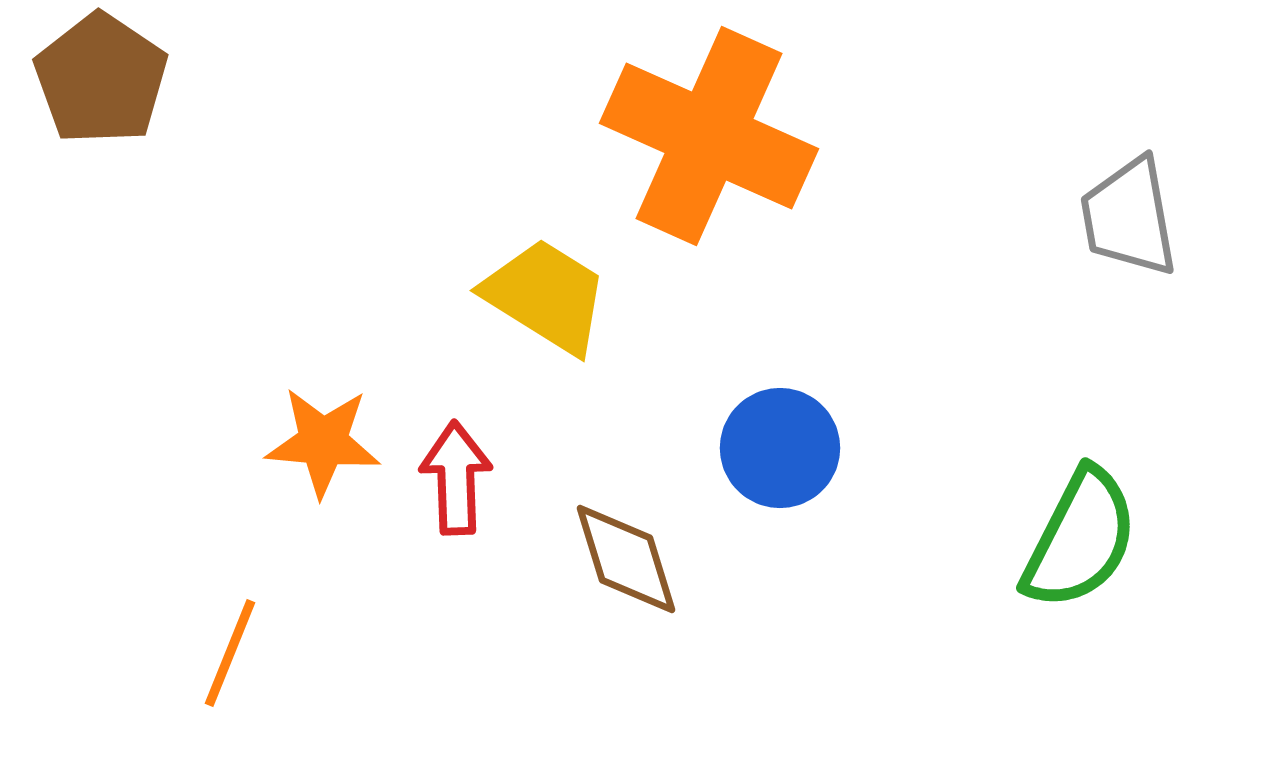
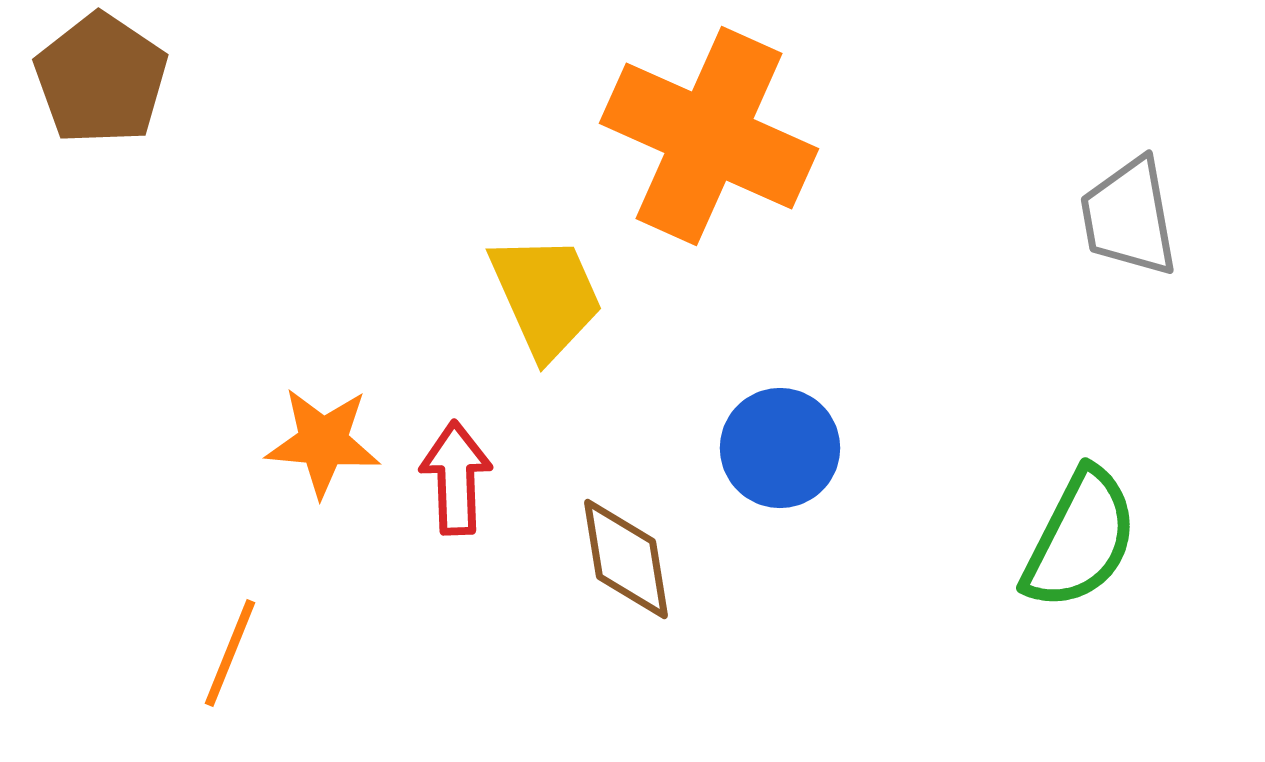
yellow trapezoid: rotated 34 degrees clockwise
brown diamond: rotated 8 degrees clockwise
